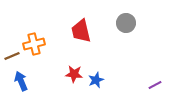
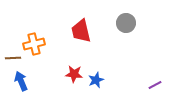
brown line: moved 1 px right, 2 px down; rotated 21 degrees clockwise
